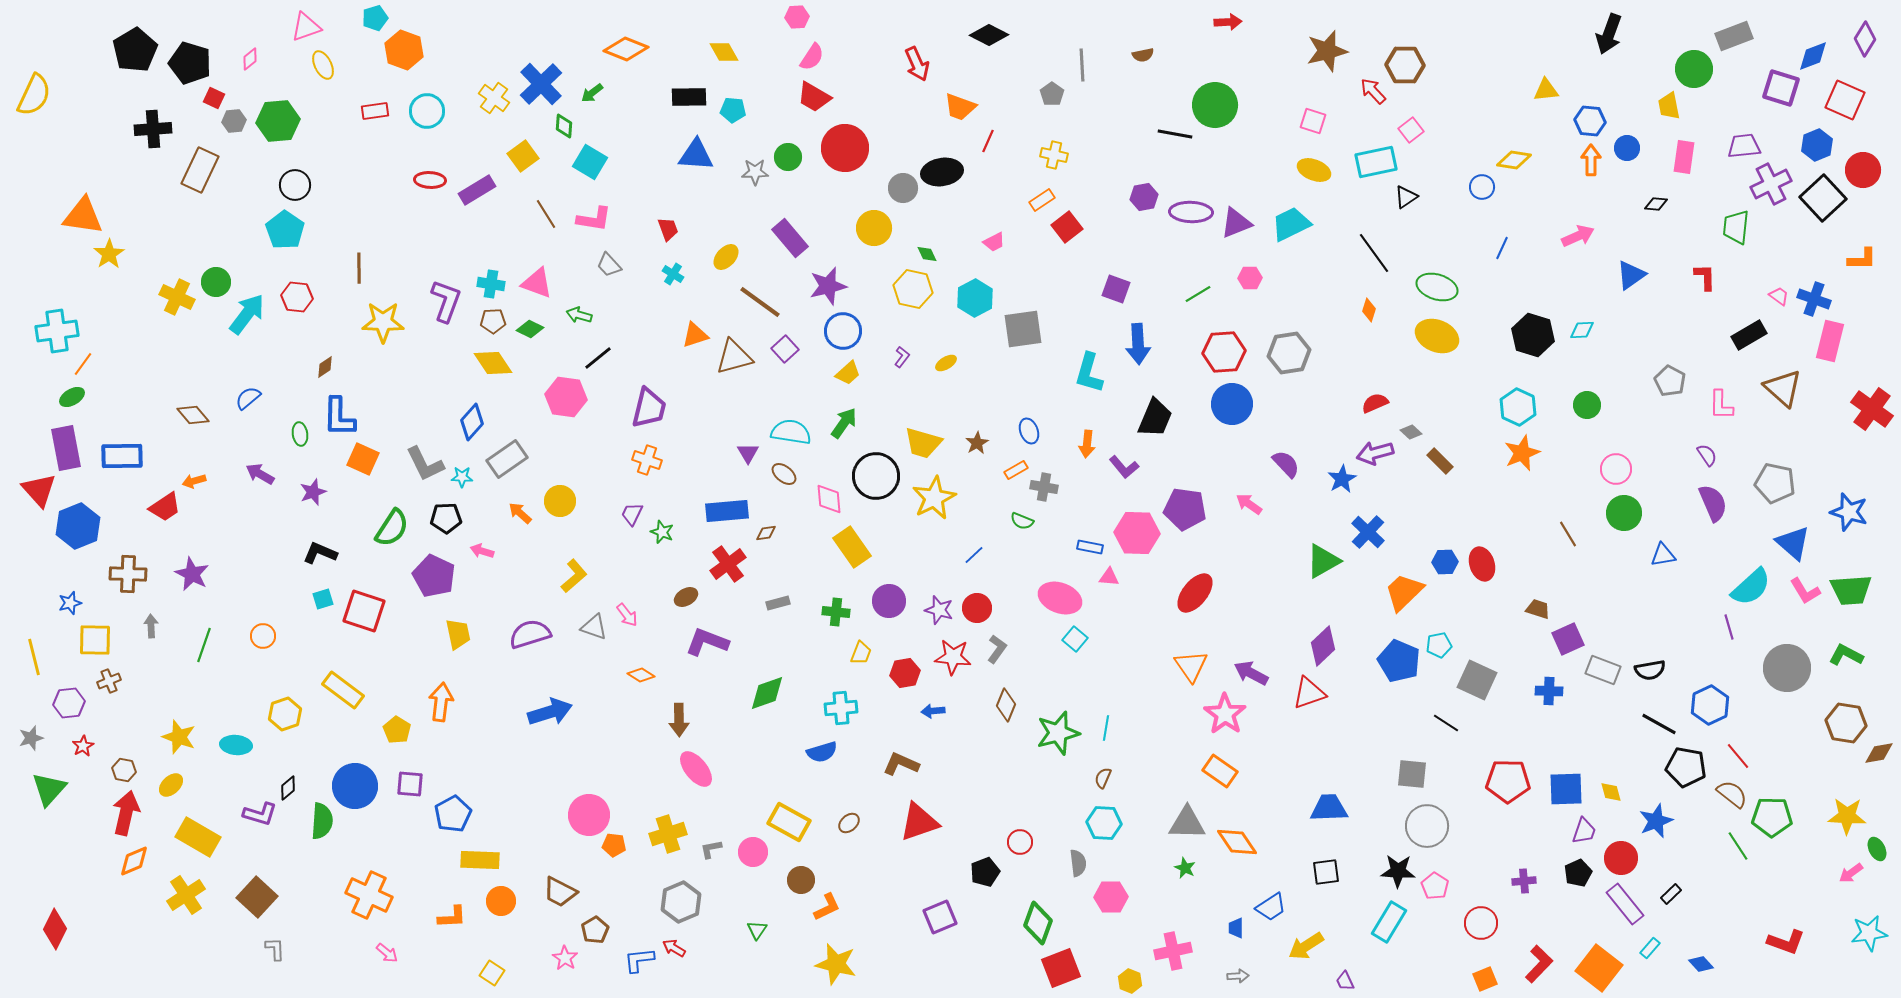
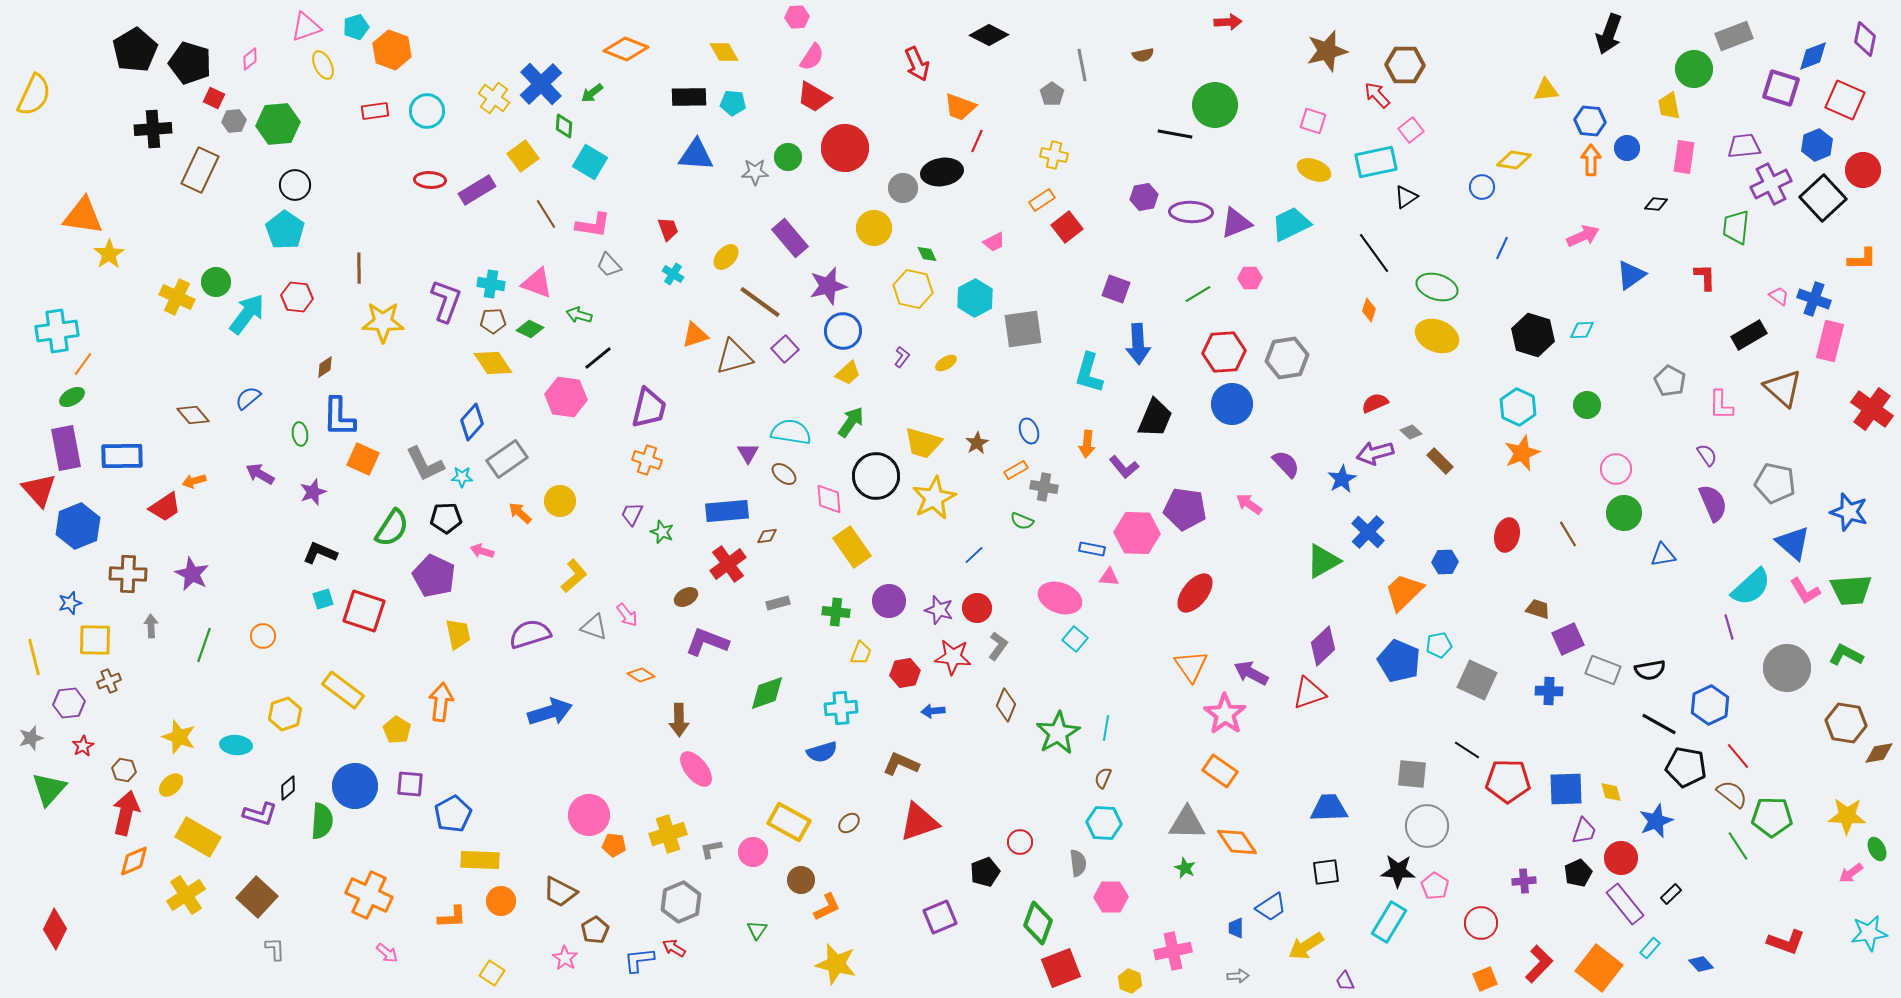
cyan pentagon at (375, 18): moved 19 px left, 9 px down
purple diamond at (1865, 39): rotated 20 degrees counterclockwise
orange hexagon at (404, 50): moved 12 px left
gray line at (1082, 65): rotated 8 degrees counterclockwise
red arrow at (1373, 91): moved 4 px right, 4 px down
cyan pentagon at (733, 110): moved 7 px up
green hexagon at (278, 121): moved 3 px down
red line at (988, 141): moved 11 px left
pink L-shape at (594, 219): moved 1 px left, 6 px down
pink arrow at (1578, 236): moved 5 px right
gray hexagon at (1289, 353): moved 2 px left, 5 px down
green arrow at (844, 423): moved 7 px right, 1 px up
brown diamond at (766, 533): moved 1 px right, 3 px down
blue rectangle at (1090, 547): moved 2 px right, 2 px down
red ellipse at (1482, 564): moved 25 px right, 29 px up; rotated 32 degrees clockwise
gray L-shape at (997, 649): moved 1 px right, 3 px up
black line at (1446, 723): moved 21 px right, 27 px down
green star at (1058, 733): rotated 15 degrees counterclockwise
